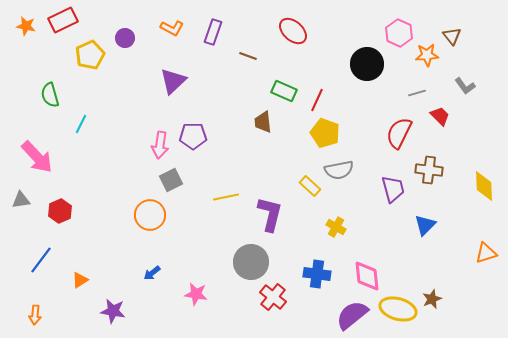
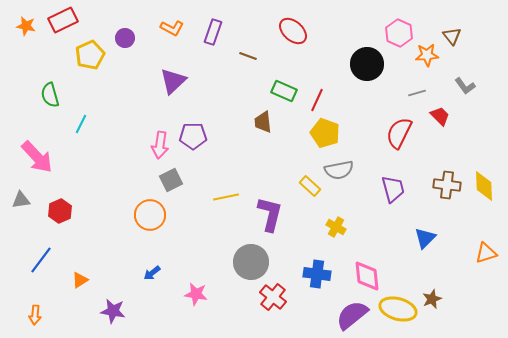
brown cross at (429, 170): moved 18 px right, 15 px down
blue triangle at (425, 225): moved 13 px down
